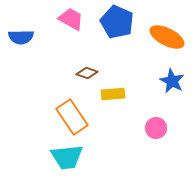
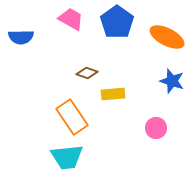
blue pentagon: rotated 12 degrees clockwise
blue star: rotated 10 degrees counterclockwise
